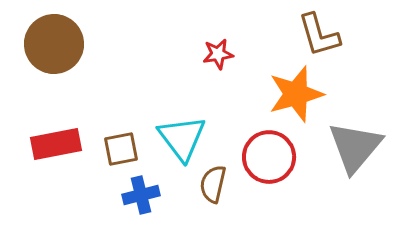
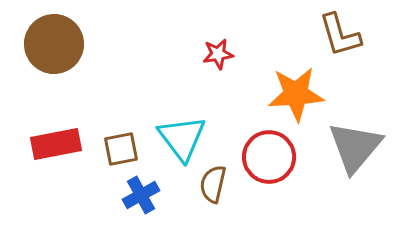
brown L-shape: moved 21 px right
orange star: rotated 12 degrees clockwise
blue cross: rotated 15 degrees counterclockwise
